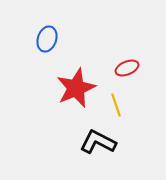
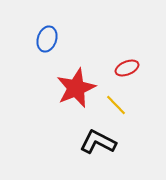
yellow line: rotated 25 degrees counterclockwise
